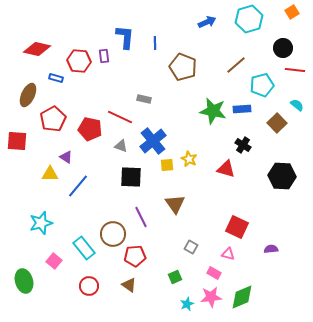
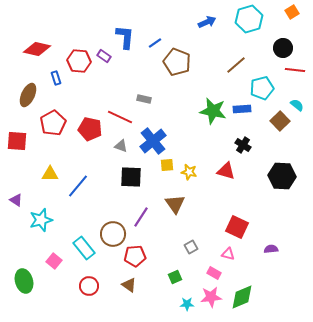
blue line at (155, 43): rotated 56 degrees clockwise
purple rectangle at (104, 56): rotated 48 degrees counterclockwise
brown pentagon at (183, 67): moved 6 px left, 5 px up
blue rectangle at (56, 78): rotated 56 degrees clockwise
cyan pentagon at (262, 85): moved 3 px down
red pentagon at (53, 119): moved 4 px down
brown square at (277, 123): moved 3 px right, 2 px up
purple triangle at (66, 157): moved 50 px left, 43 px down
yellow star at (189, 159): moved 13 px down; rotated 14 degrees counterclockwise
red triangle at (226, 169): moved 2 px down
purple line at (141, 217): rotated 60 degrees clockwise
cyan star at (41, 223): moved 3 px up
gray square at (191, 247): rotated 32 degrees clockwise
cyan star at (187, 304): rotated 24 degrees clockwise
